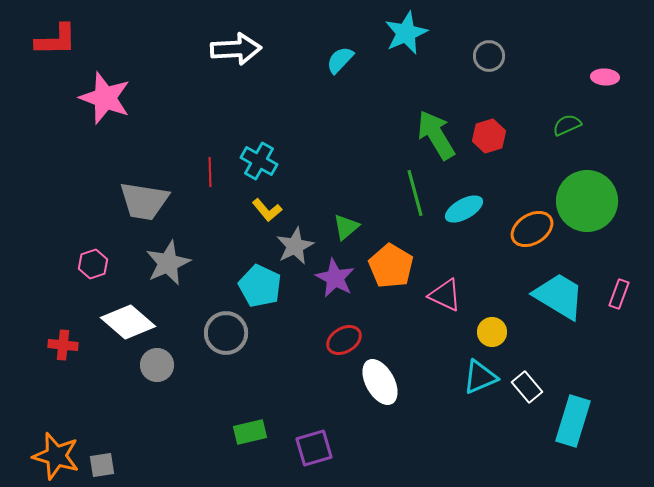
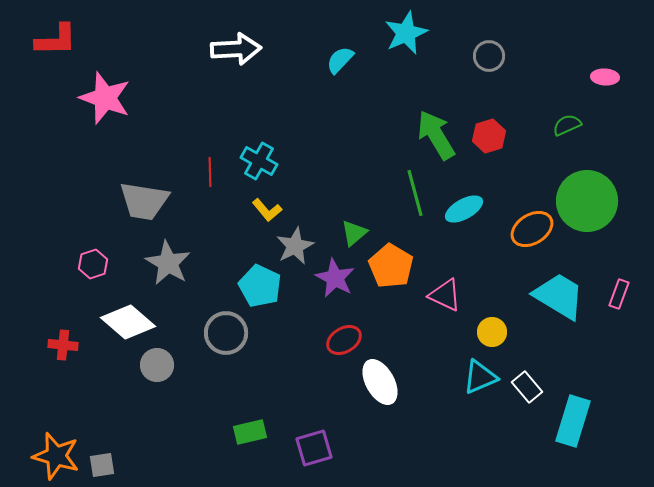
green triangle at (346, 227): moved 8 px right, 6 px down
gray star at (168, 263): rotated 18 degrees counterclockwise
